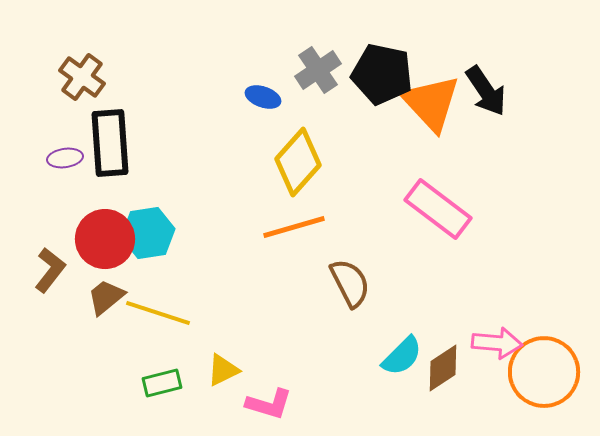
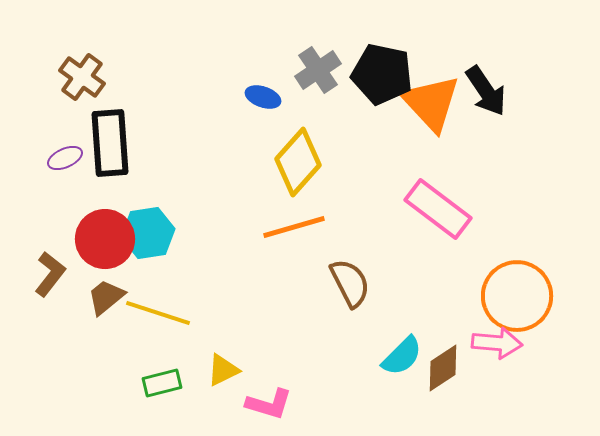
purple ellipse: rotated 16 degrees counterclockwise
brown L-shape: moved 4 px down
orange circle: moved 27 px left, 76 px up
